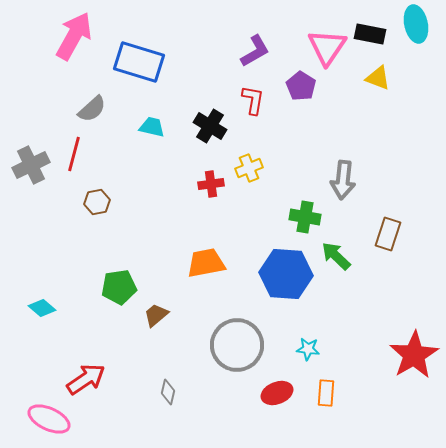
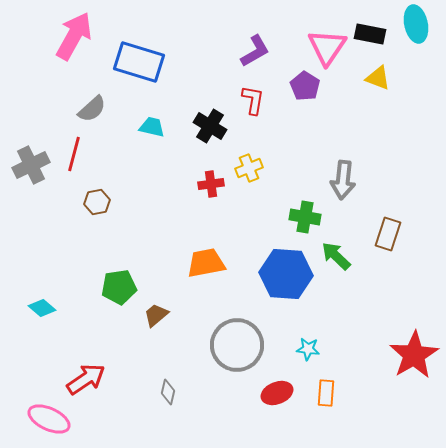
purple pentagon: moved 4 px right
